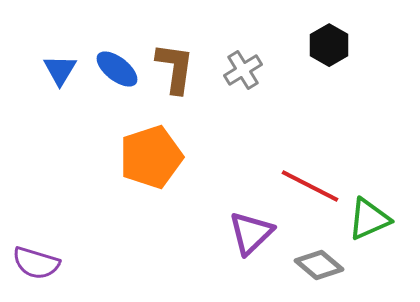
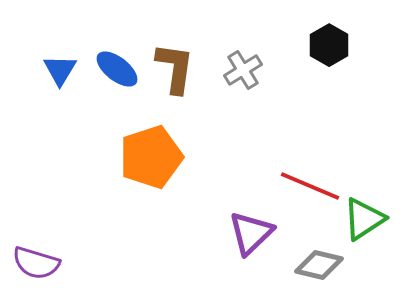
red line: rotated 4 degrees counterclockwise
green triangle: moved 5 px left; rotated 9 degrees counterclockwise
gray diamond: rotated 27 degrees counterclockwise
